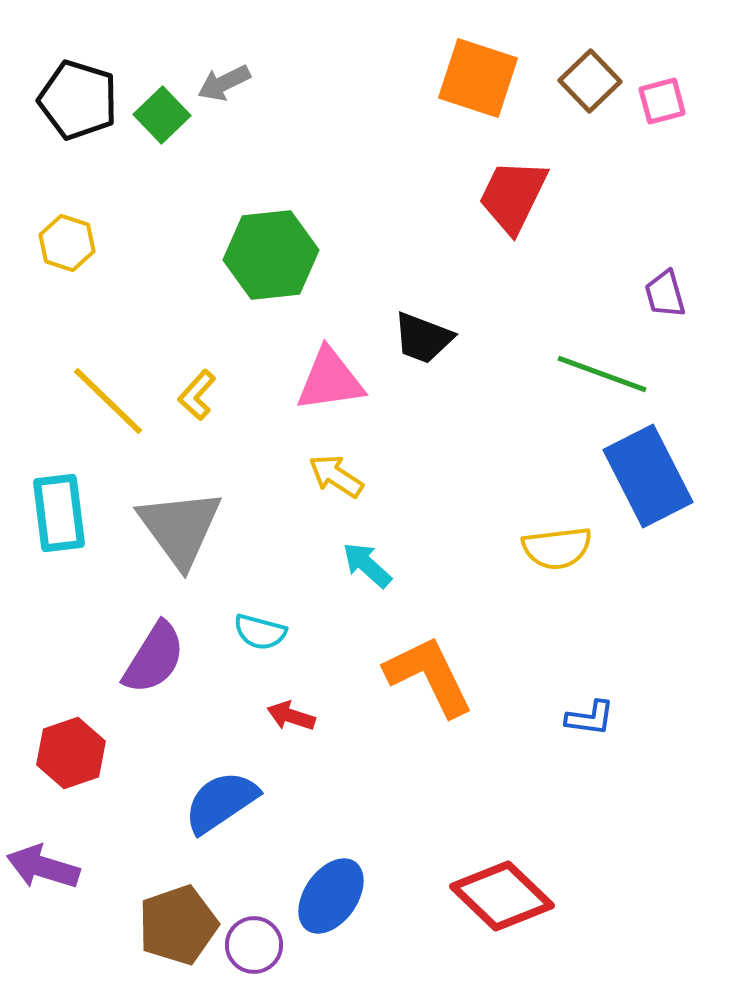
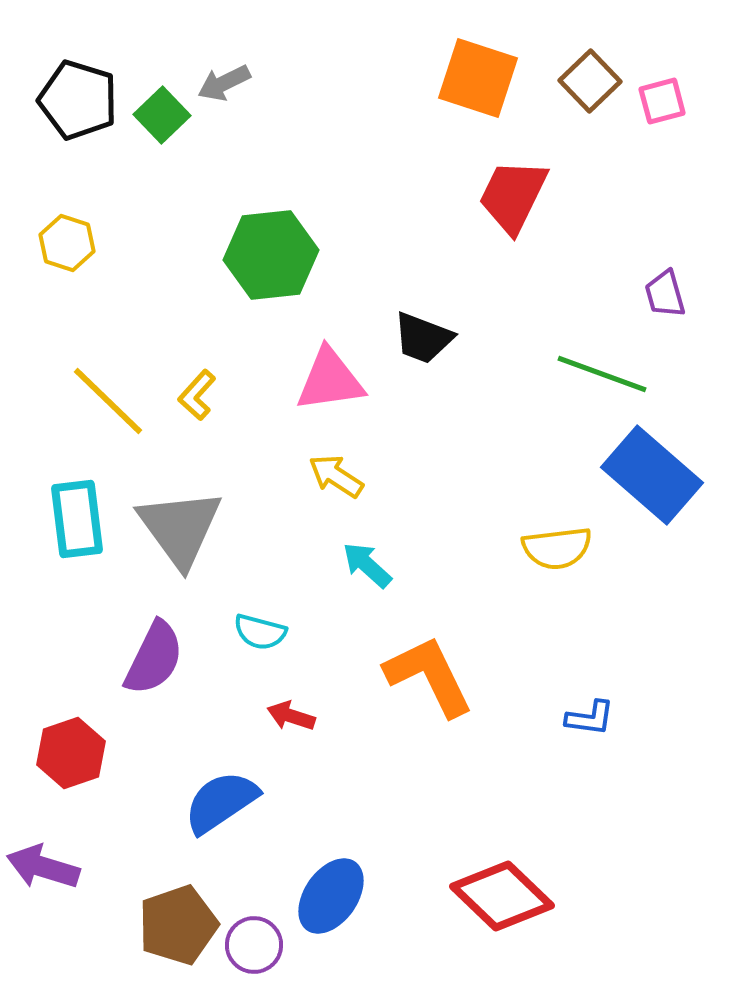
blue rectangle: moved 4 px right, 1 px up; rotated 22 degrees counterclockwise
cyan rectangle: moved 18 px right, 6 px down
purple semicircle: rotated 6 degrees counterclockwise
